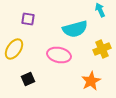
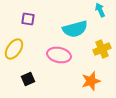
orange star: rotated 12 degrees clockwise
